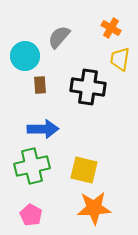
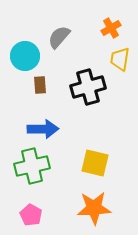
orange cross: rotated 30 degrees clockwise
black cross: rotated 24 degrees counterclockwise
yellow square: moved 11 px right, 7 px up
